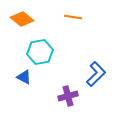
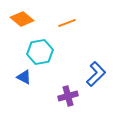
orange line: moved 6 px left, 6 px down; rotated 30 degrees counterclockwise
